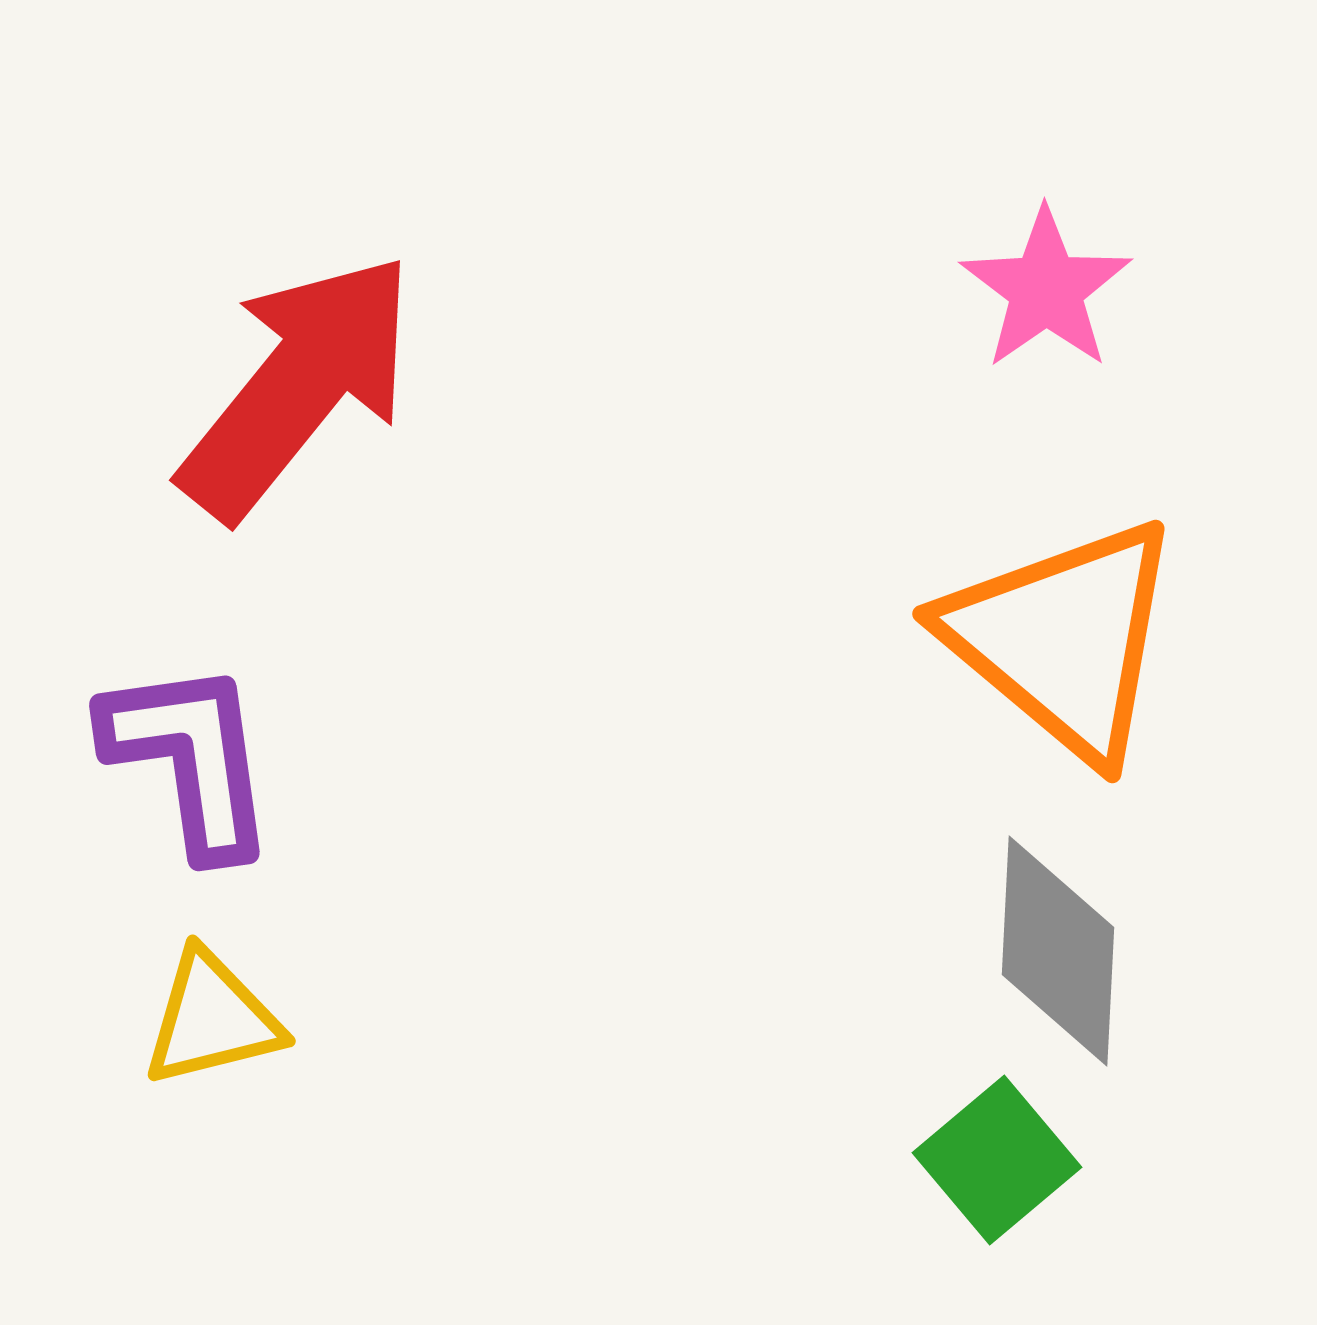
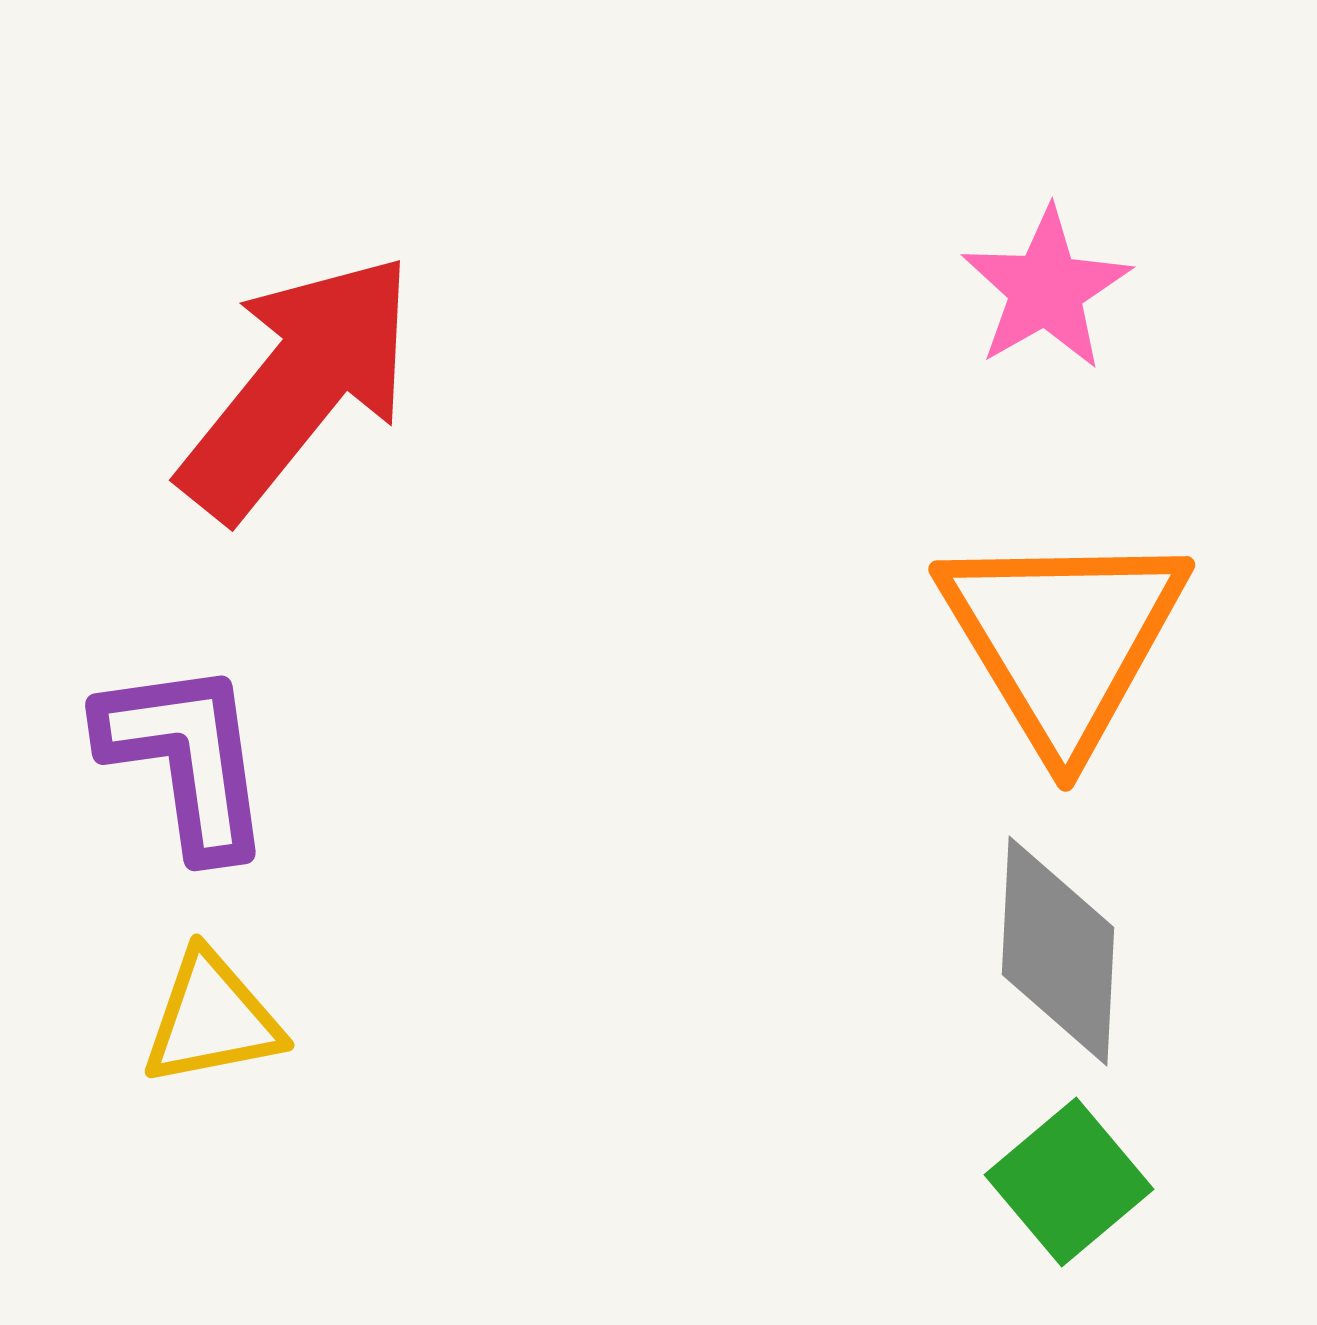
pink star: rotated 5 degrees clockwise
orange triangle: rotated 19 degrees clockwise
purple L-shape: moved 4 px left
yellow triangle: rotated 3 degrees clockwise
green square: moved 72 px right, 22 px down
